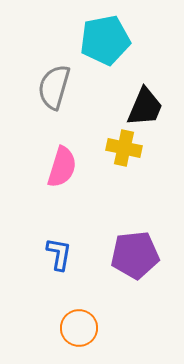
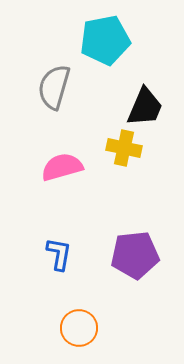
pink semicircle: rotated 123 degrees counterclockwise
